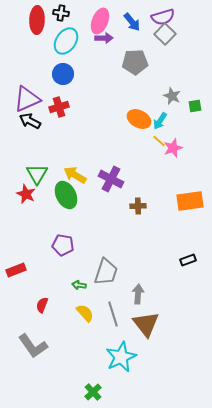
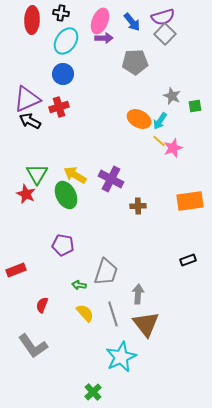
red ellipse: moved 5 px left
